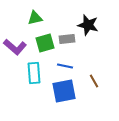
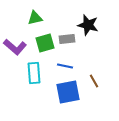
blue square: moved 4 px right, 1 px down
